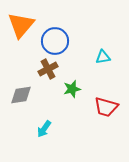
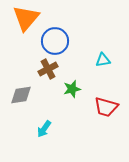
orange triangle: moved 5 px right, 7 px up
cyan triangle: moved 3 px down
